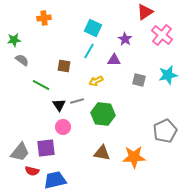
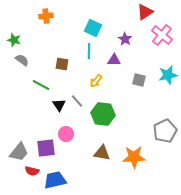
orange cross: moved 2 px right, 2 px up
green star: rotated 24 degrees clockwise
cyan line: rotated 28 degrees counterclockwise
brown square: moved 2 px left, 2 px up
yellow arrow: rotated 24 degrees counterclockwise
gray line: rotated 64 degrees clockwise
pink circle: moved 3 px right, 7 px down
gray trapezoid: moved 1 px left
